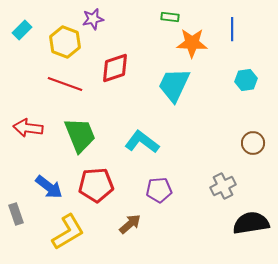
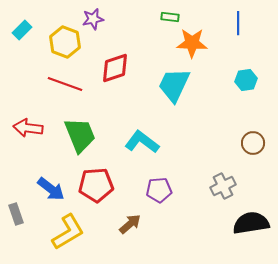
blue line: moved 6 px right, 6 px up
blue arrow: moved 2 px right, 2 px down
